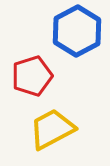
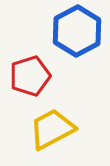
red pentagon: moved 2 px left
